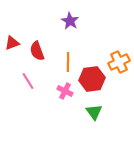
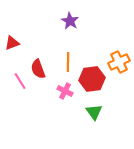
red semicircle: moved 1 px right, 18 px down
pink line: moved 8 px left
